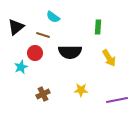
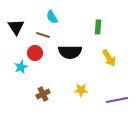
cyan semicircle: moved 1 px left; rotated 24 degrees clockwise
black triangle: rotated 24 degrees counterclockwise
